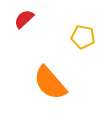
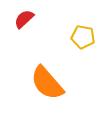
orange semicircle: moved 3 px left
